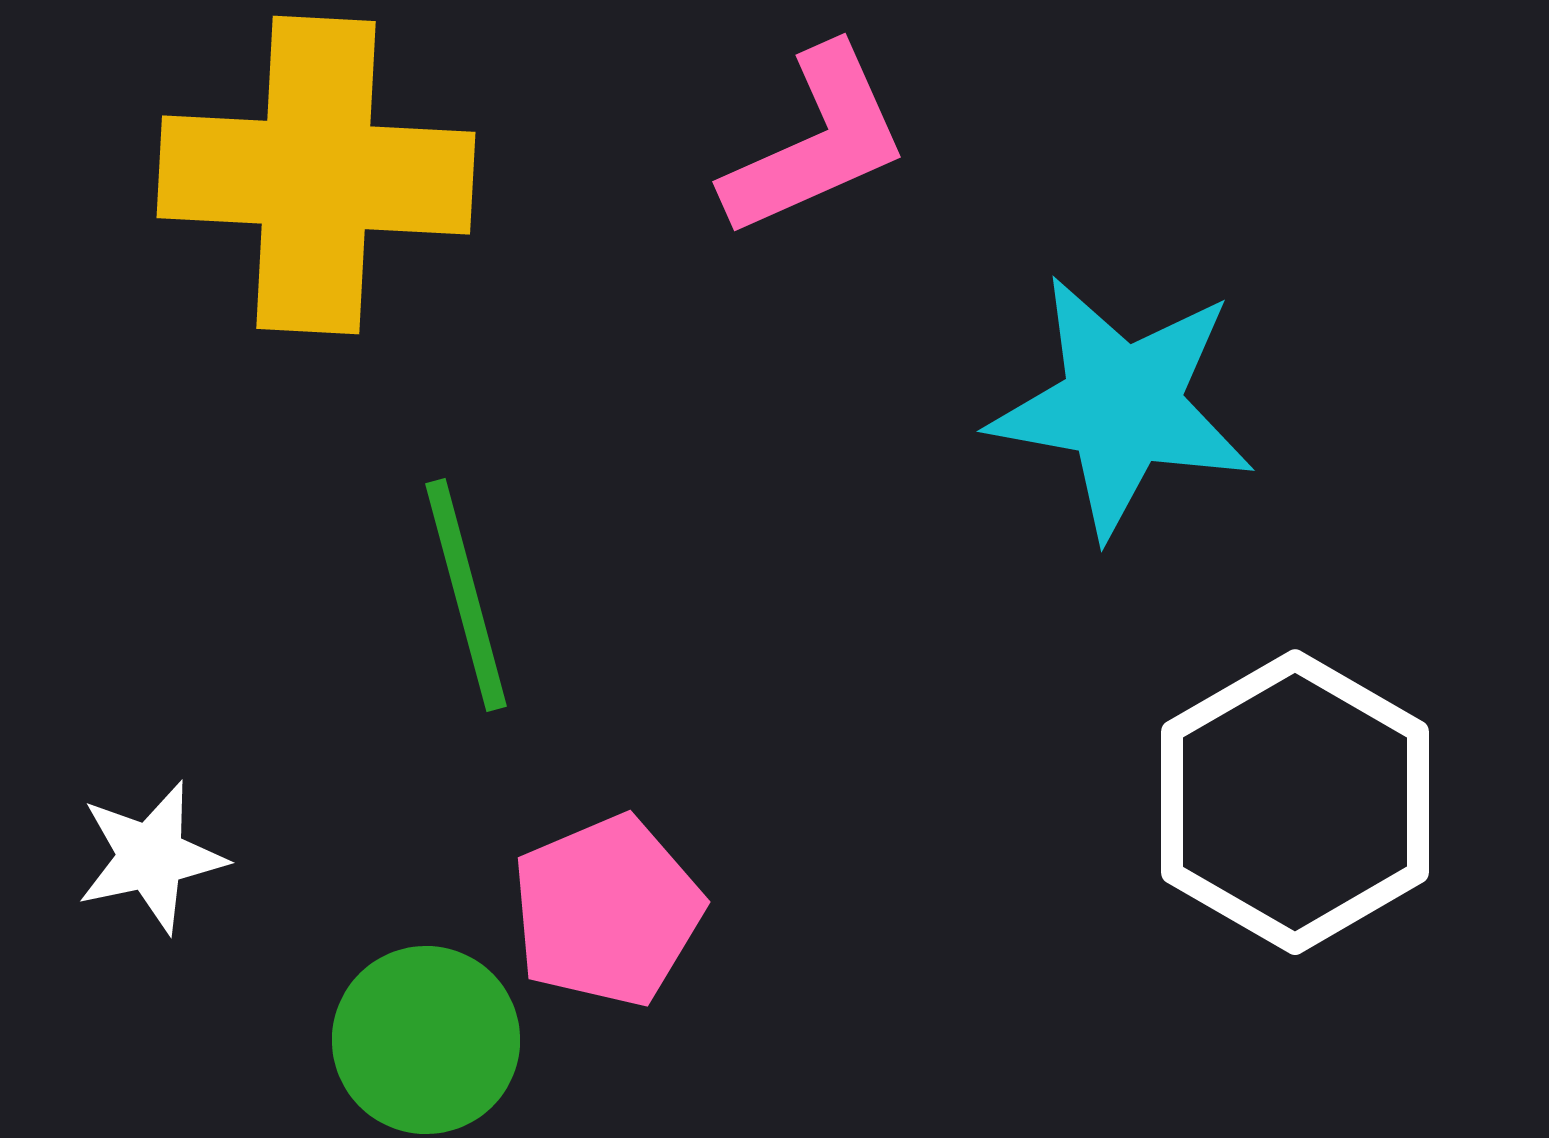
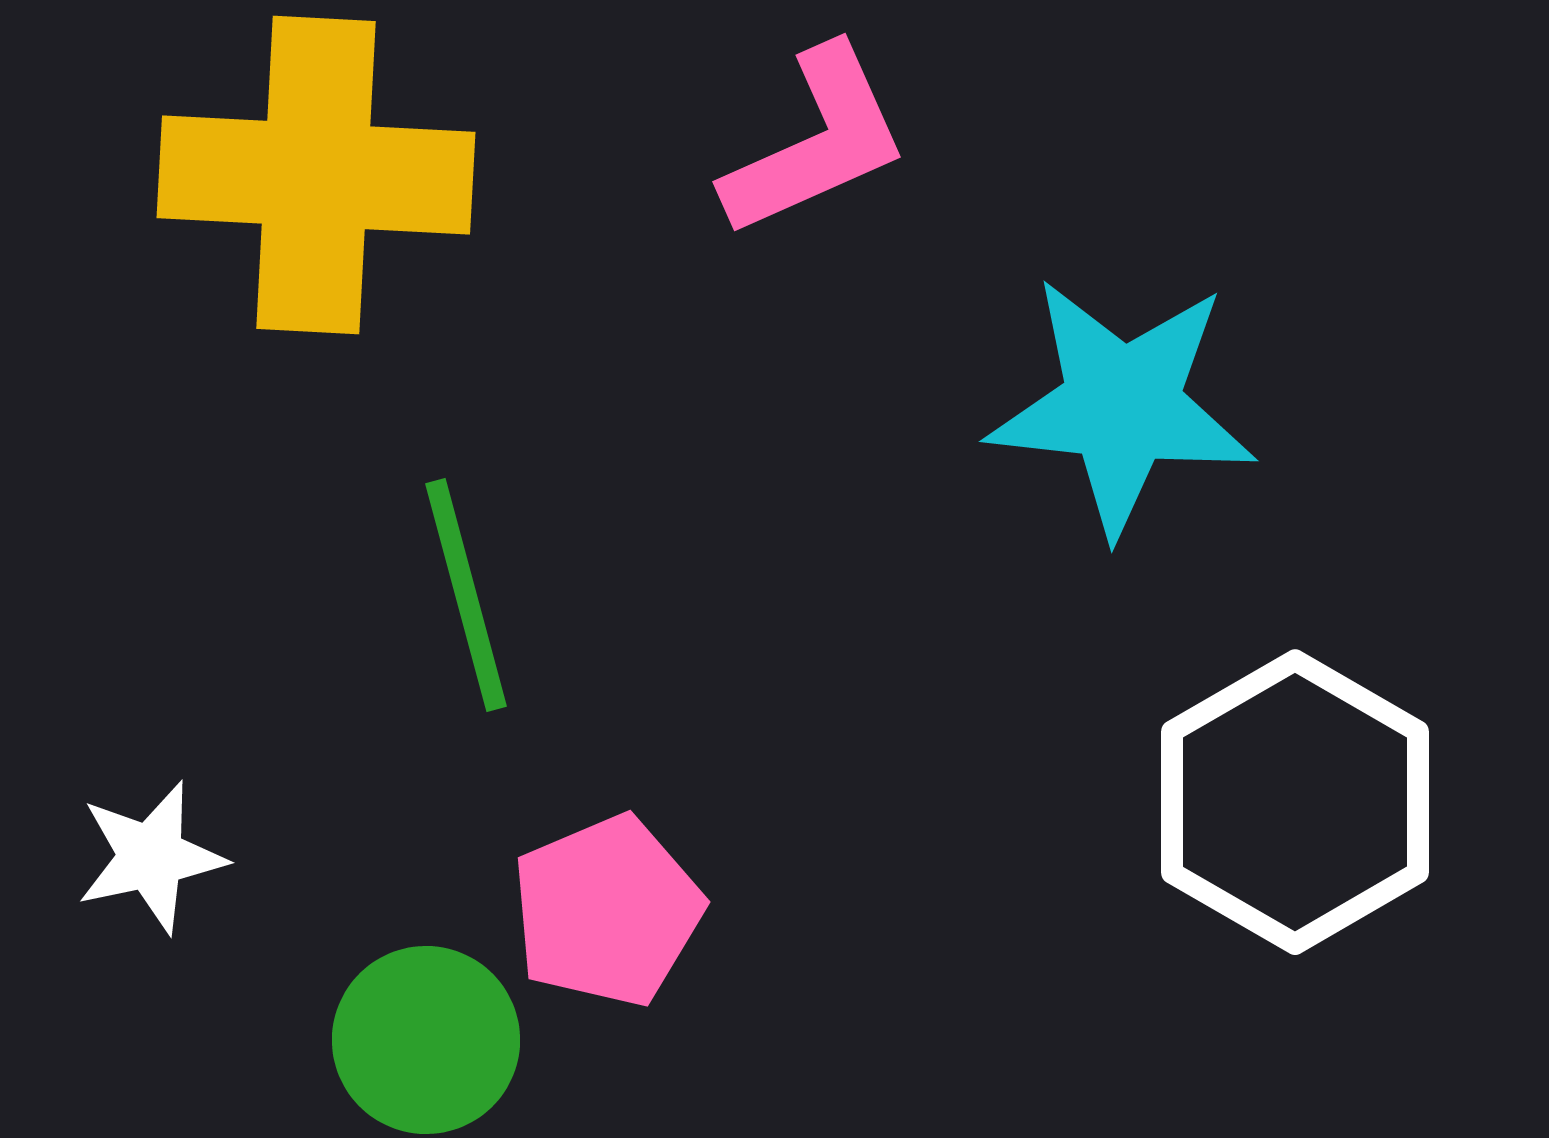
cyan star: rotated 4 degrees counterclockwise
